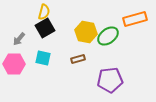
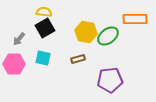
yellow semicircle: rotated 98 degrees counterclockwise
orange rectangle: rotated 15 degrees clockwise
